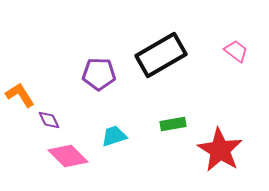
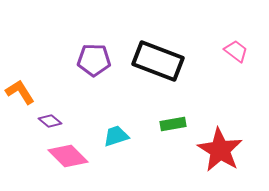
black rectangle: moved 3 px left, 6 px down; rotated 51 degrees clockwise
purple pentagon: moved 5 px left, 14 px up
orange L-shape: moved 3 px up
purple diamond: moved 1 px right, 1 px down; rotated 25 degrees counterclockwise
cyan trapezoid: moved 2 px right
